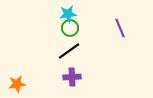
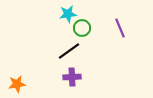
green circle: moved 12 px right
